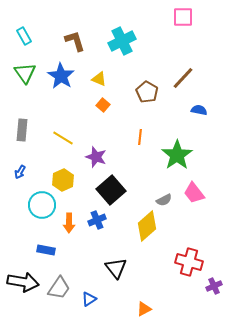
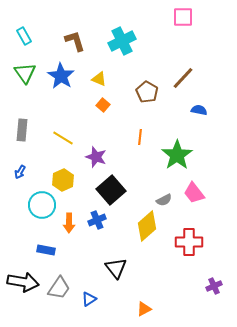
red cross: moved 20 px up; rotated 16 degrees counterclockwise
